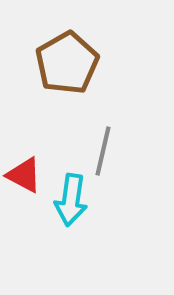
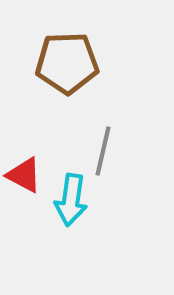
brown pentagon: rotated 28 degrees clockwise
